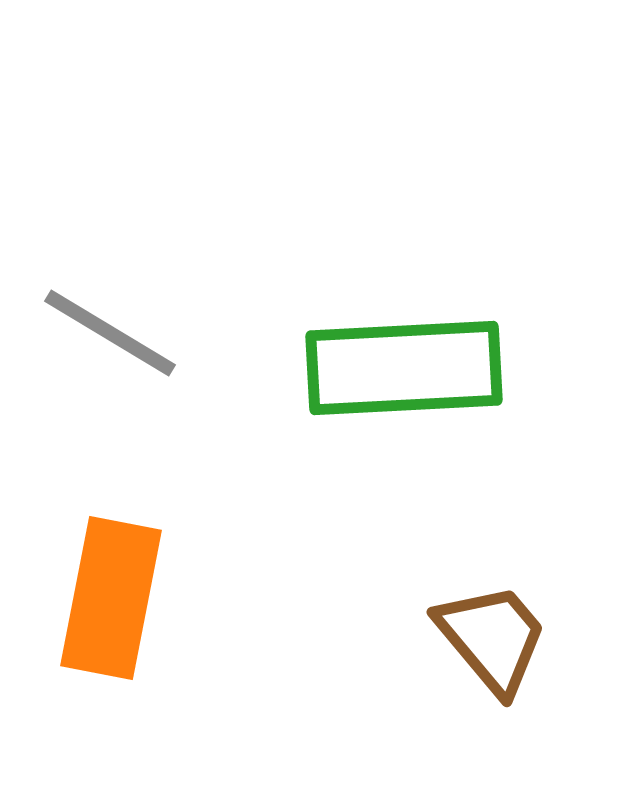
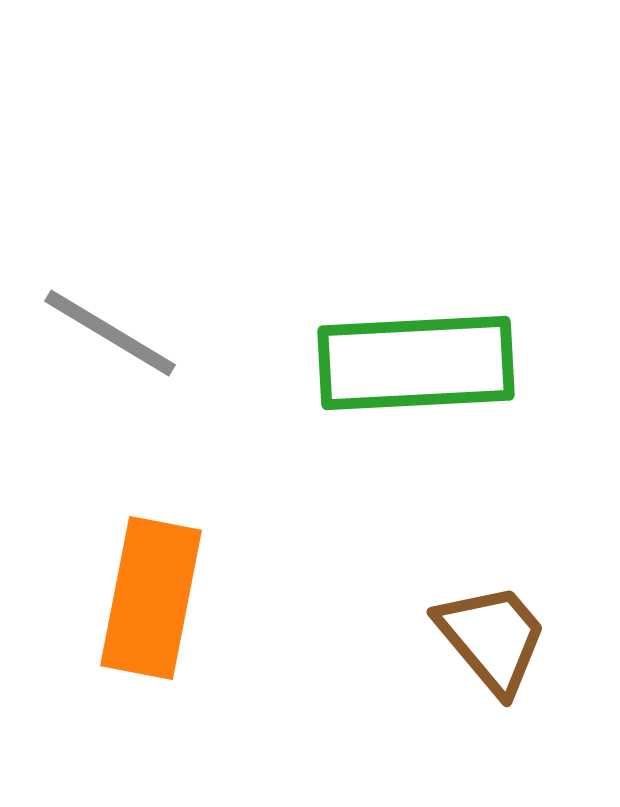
green rectangle: moved 12 px right, 5 px up
orange rectangle: moved 40 px right
